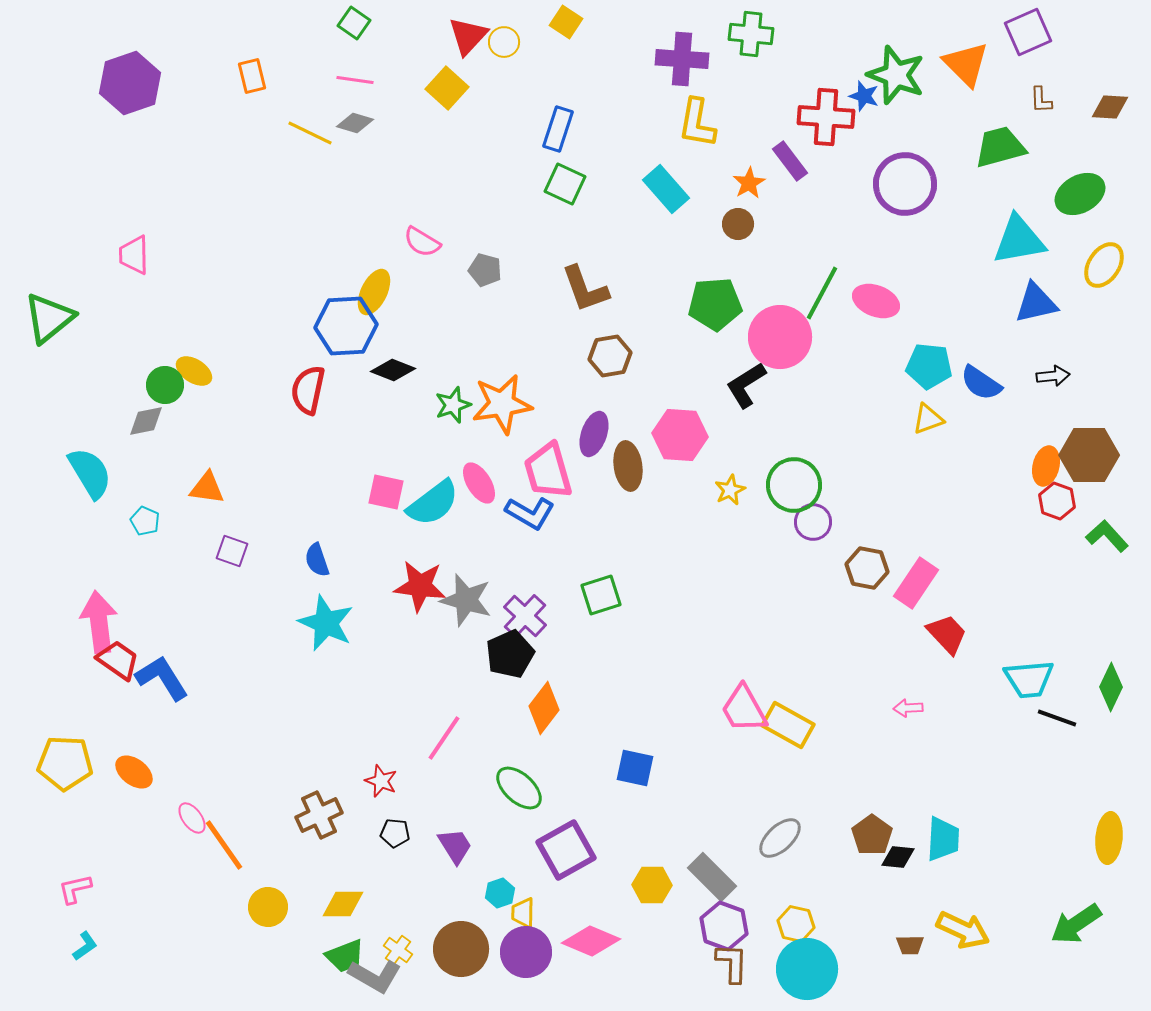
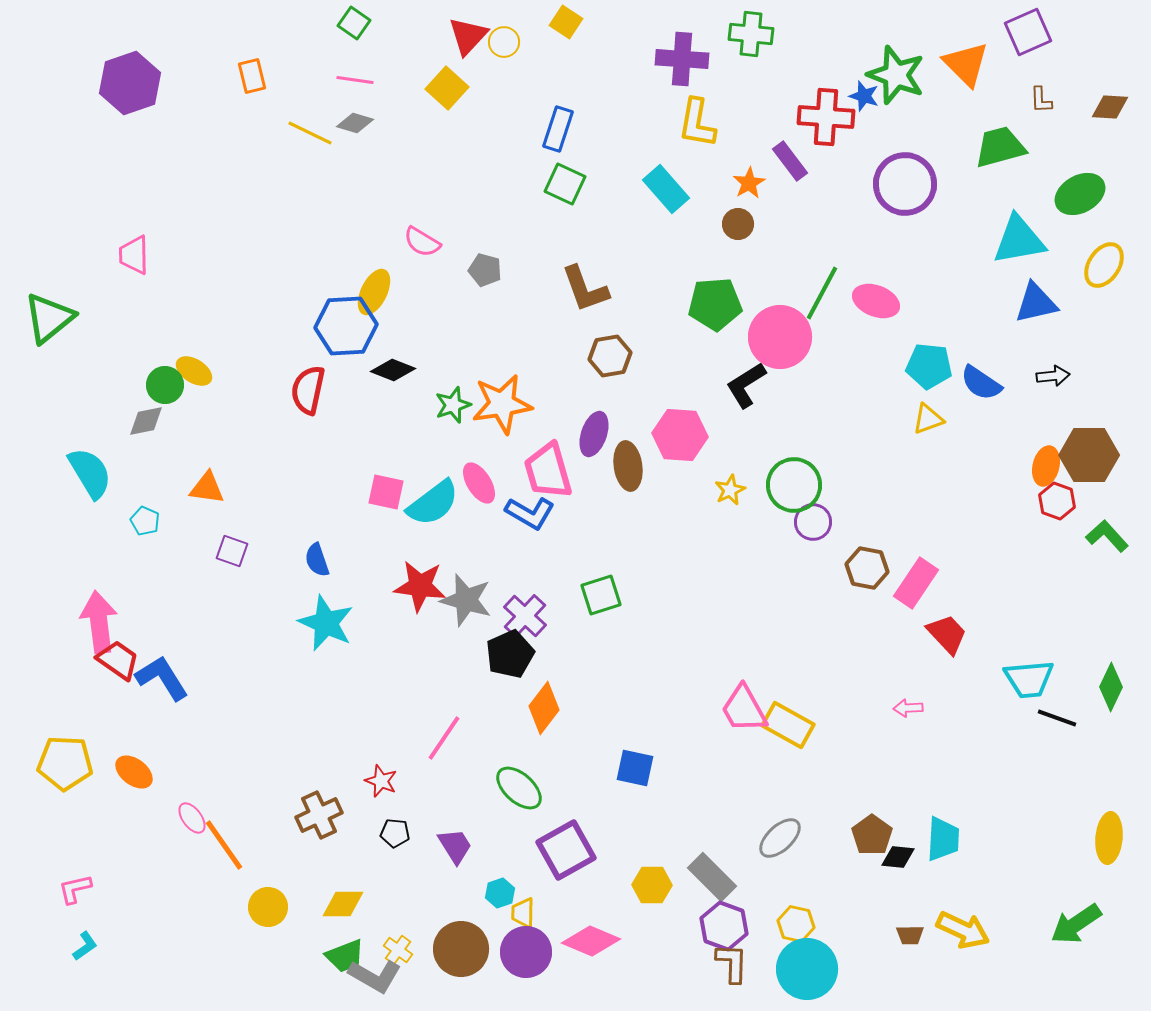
brown trapezoid at (910, 945): moved 10 px up
